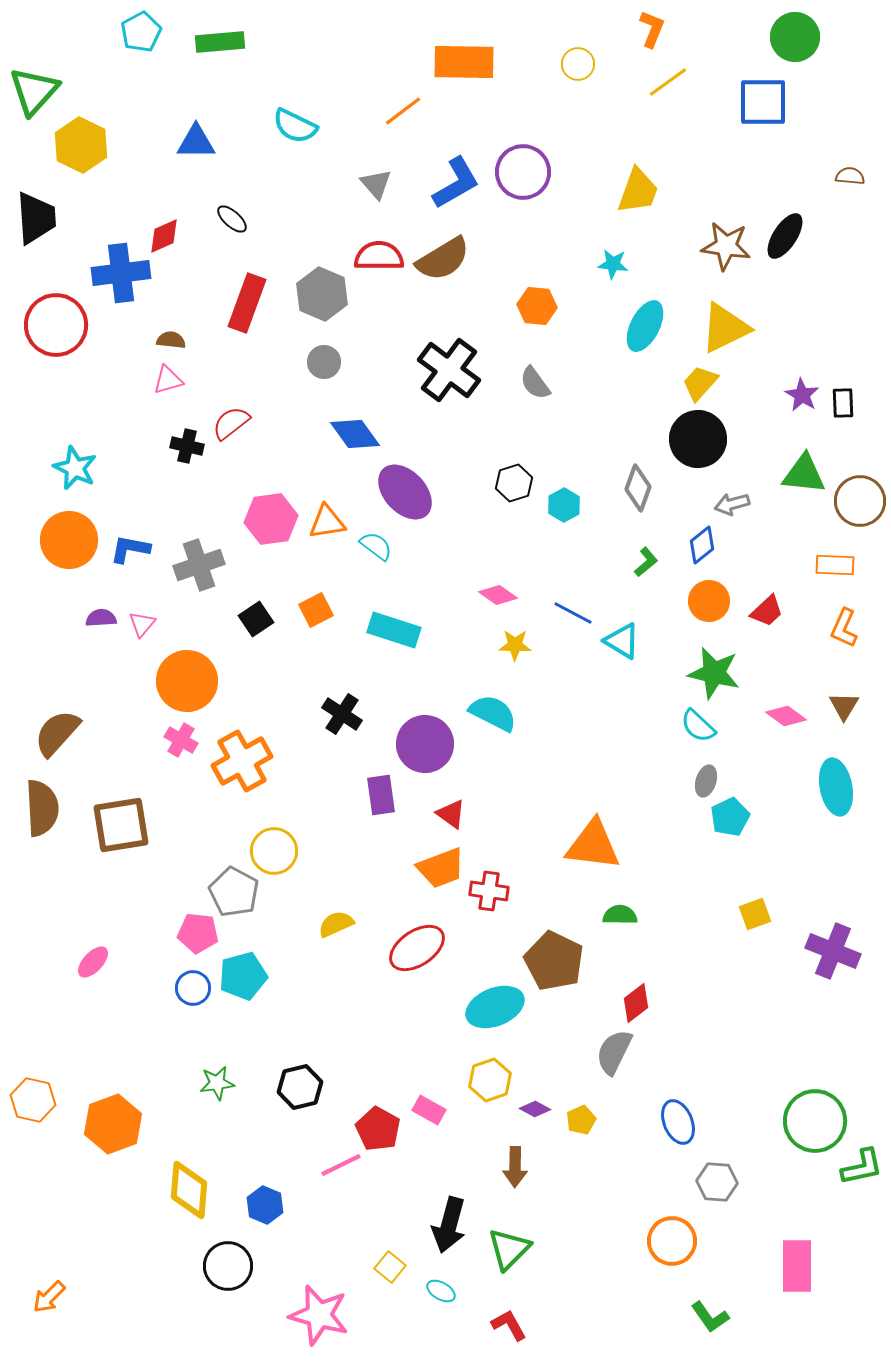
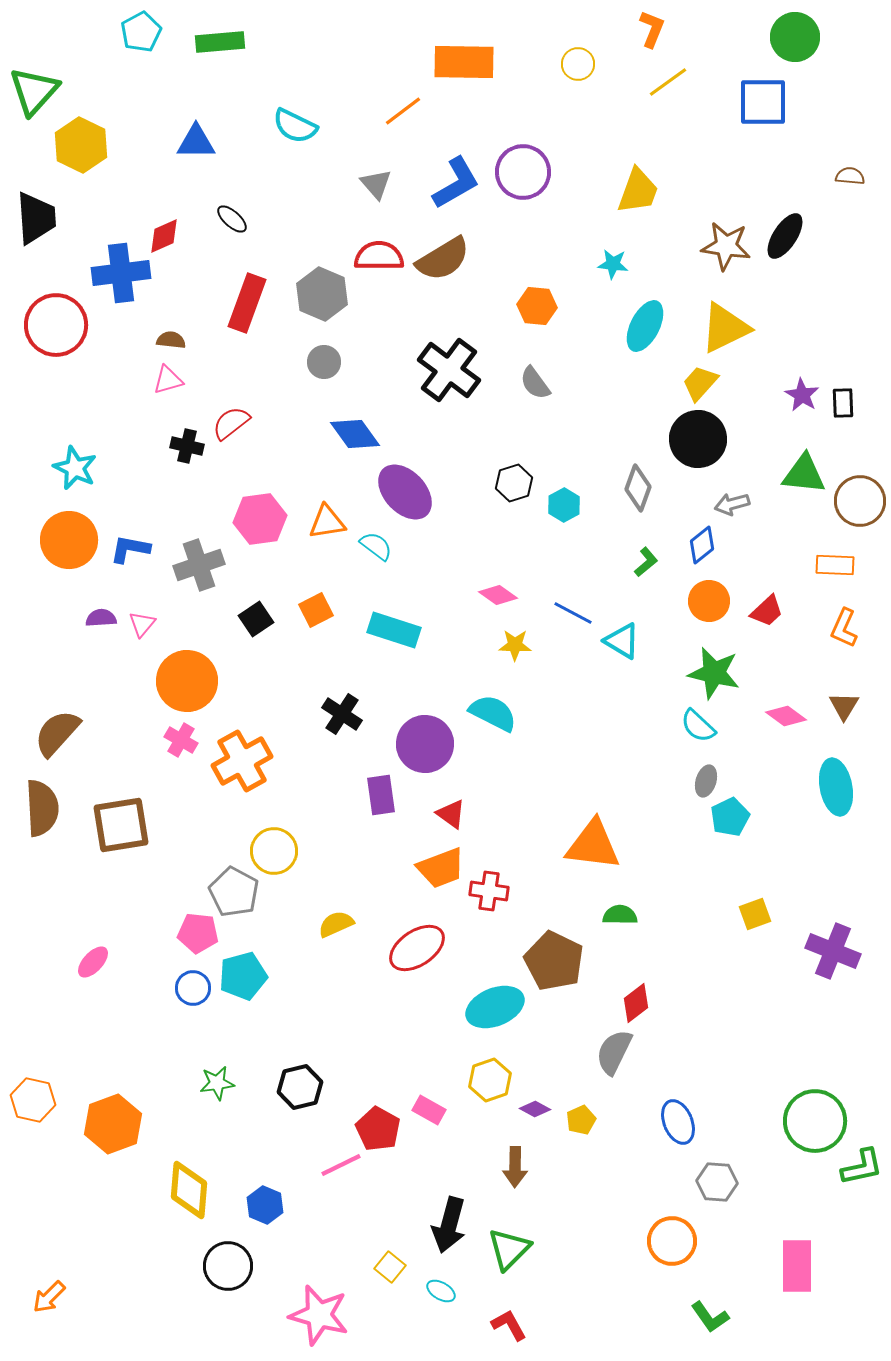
pink hexagon at (271, 519): moved 11 px left
